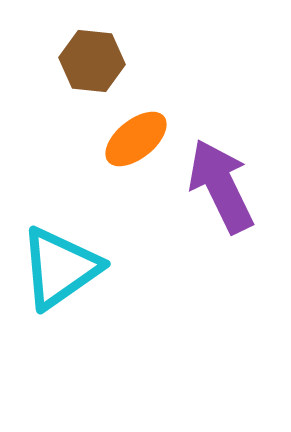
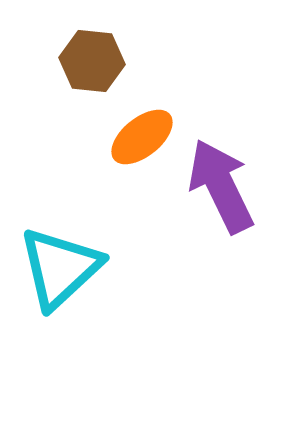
orange ellipse: moved 6 px right, 2 px up
cyan triangle: rotated 8 degrees counterclockwise
